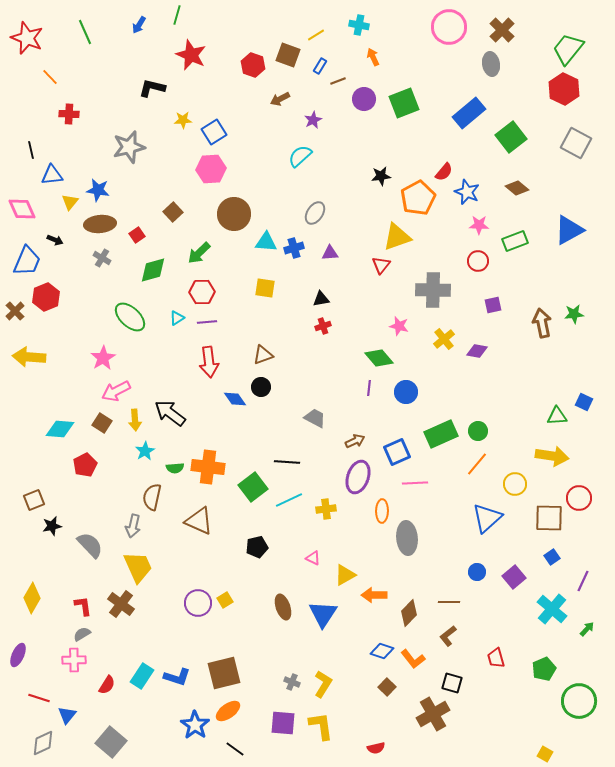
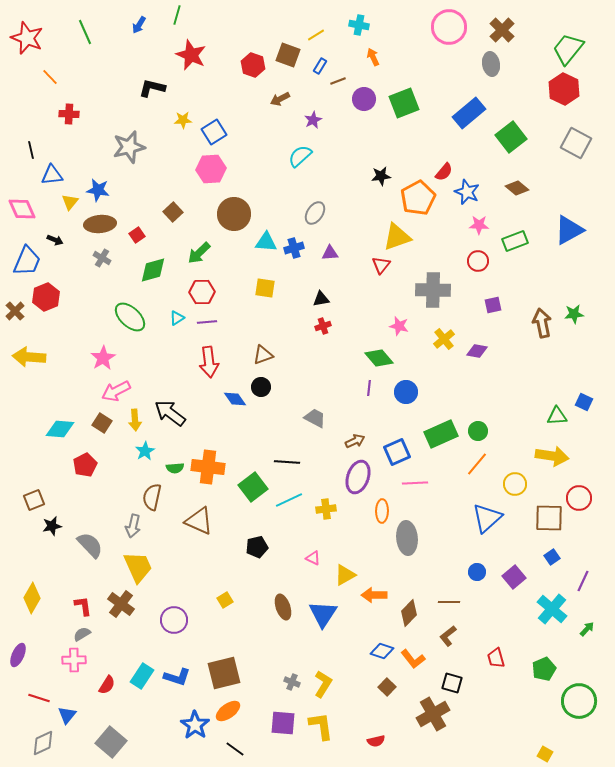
purple circle at (198, 603): moved 24 px left, 17 px down
red semicircle at (376, 748): moved 7 px up
